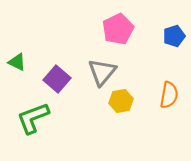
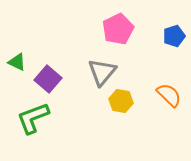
purple square: moved 9 px left
orange semicircle: rotated 56 degrees counterclockwise
yellow hexagon: rotated 20 degrees clockwise
